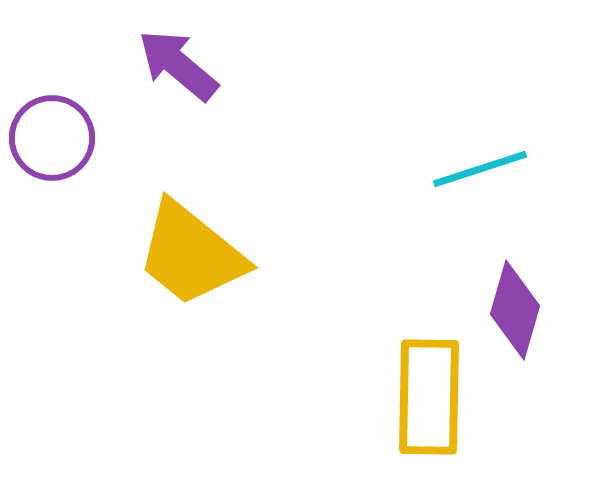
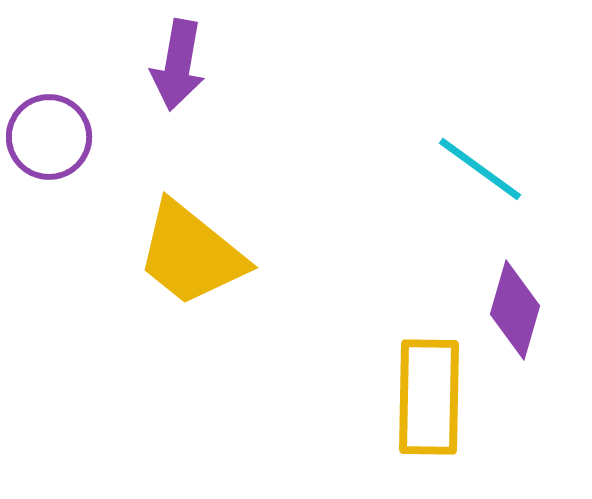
purple arrow: rotated 120 degrees counterclockwise
purple circle: moved 3 px left, 1 px up
cyan line: rotated 54 degrees clockwise
